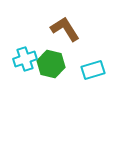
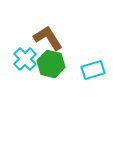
brown L-shape: moved 17 px left, 9 px down
cyan cross: rotated 25 degrees counterclockwise
